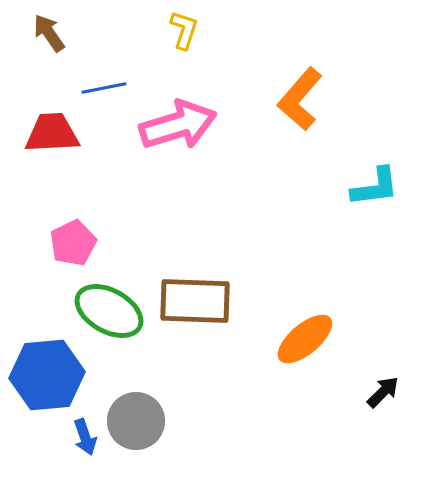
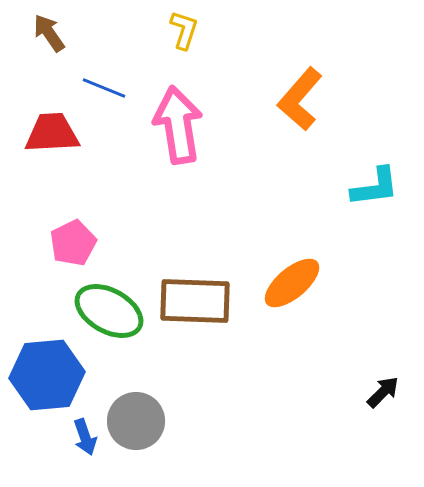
blue line: rotated 33 degrees clockwise
pink arrow: rotated 82 degrees counterclockwise
orange ellipse: moved 13 px left, 56 px up
